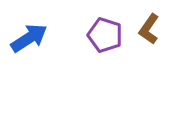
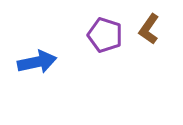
blue arrow: moved 8 px right, 24 px down; rotated 21 degrees clockwise
